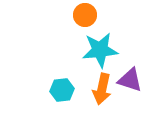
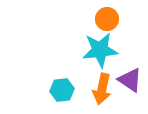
orange circle: moved 22 px right, 4 px down
purple triangle: rotated 16 degrees clockwise
